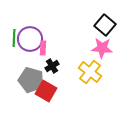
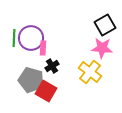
black square: rotated 20 degrees clockwise
purple circle: moved 1 px right, 1 px up
